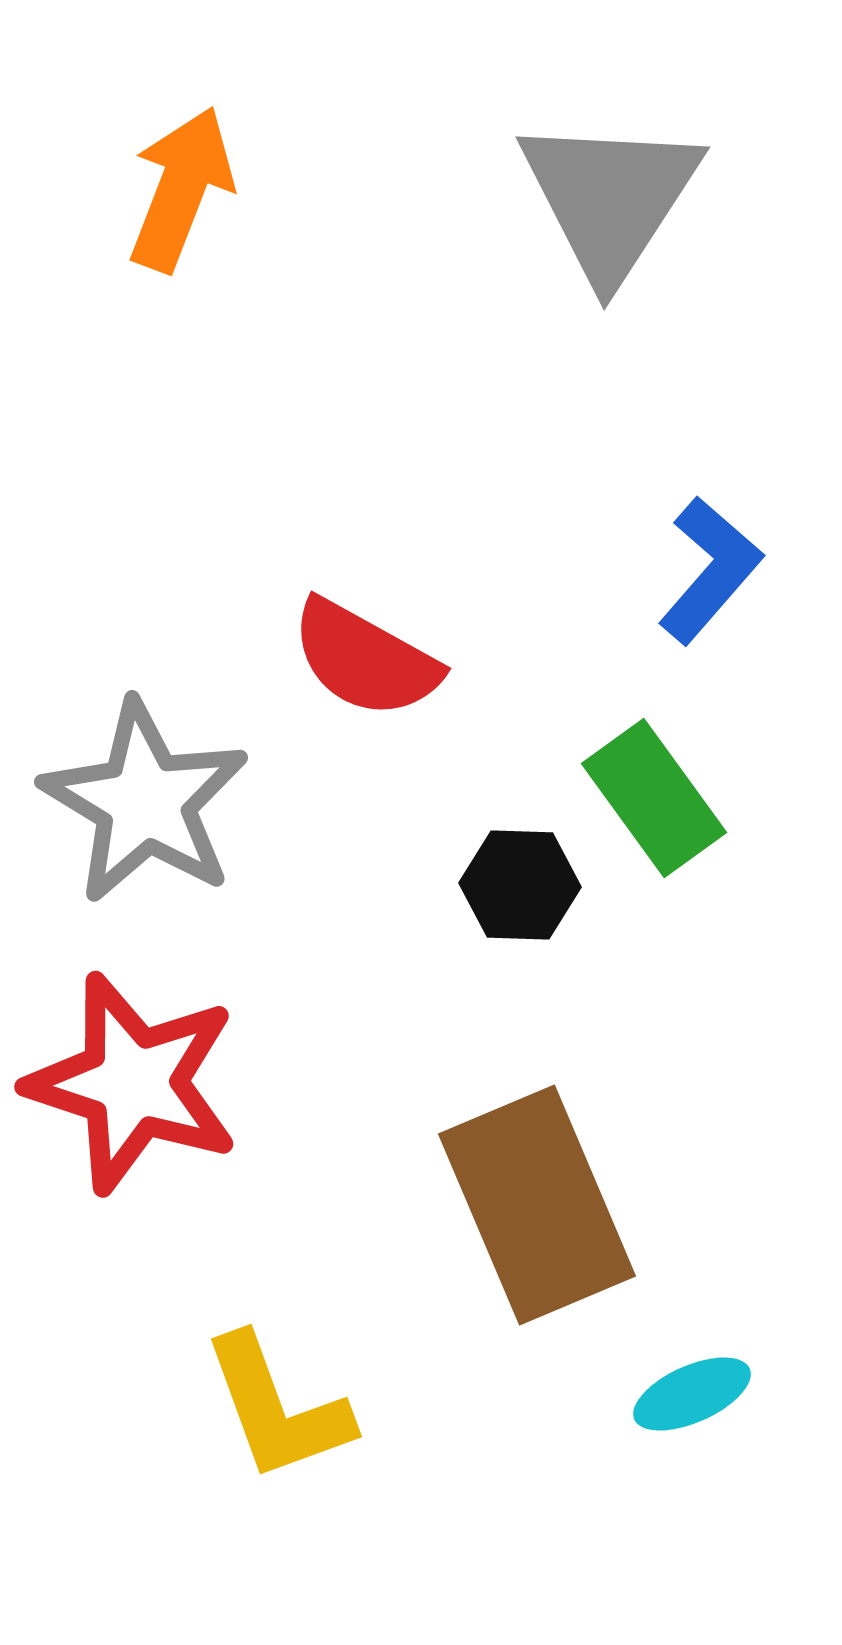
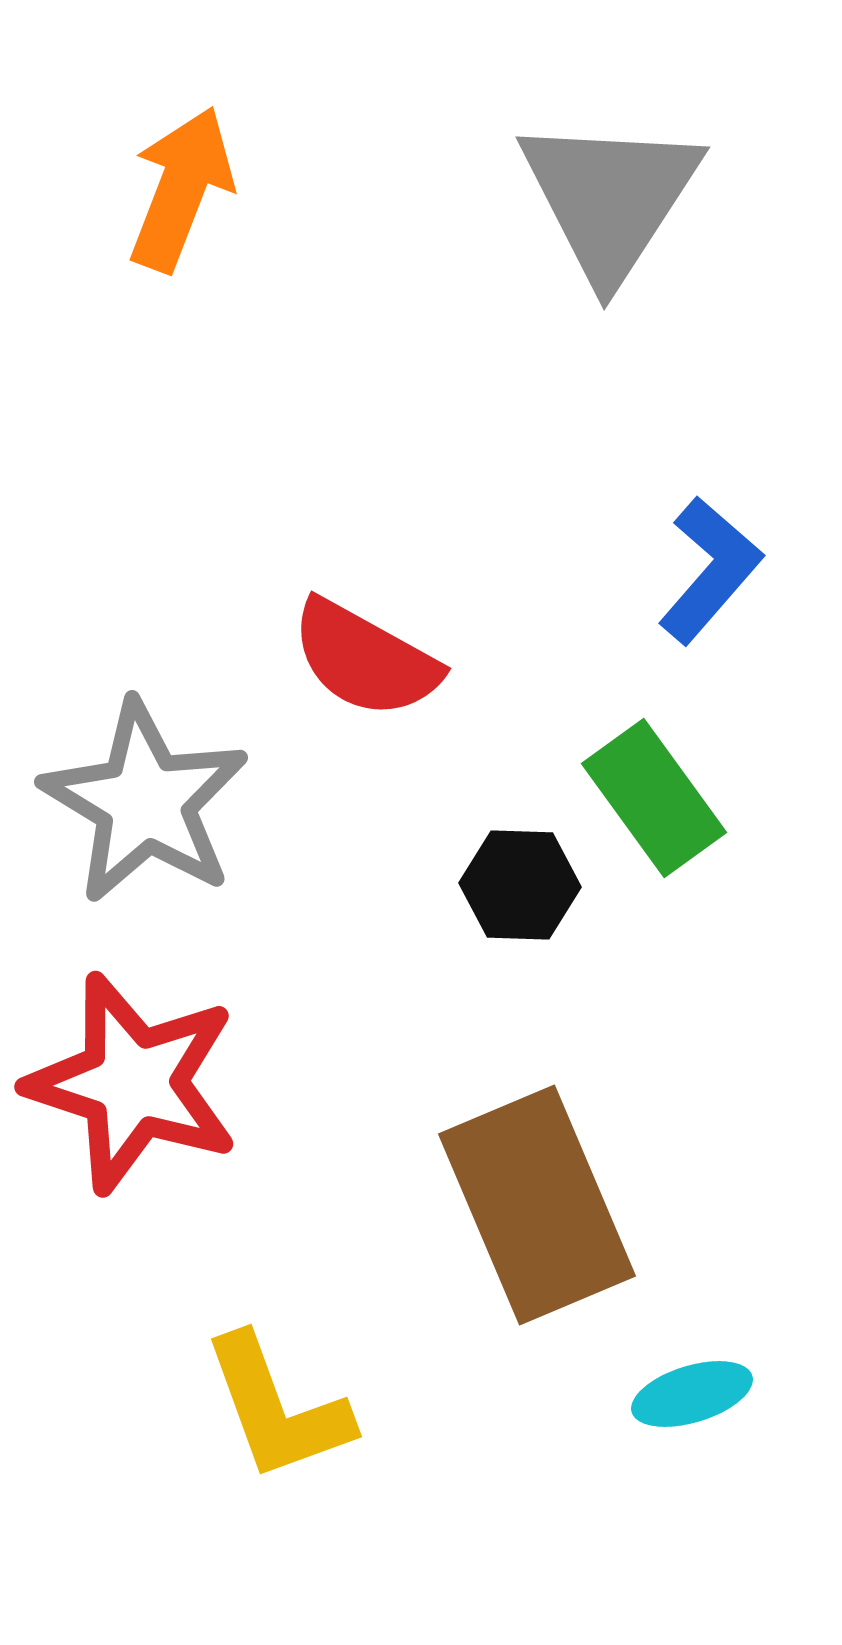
cyan ellipse: rotated 7 degrees clockwise
